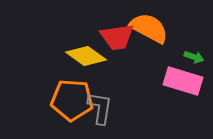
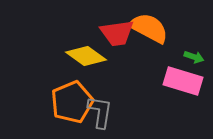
red trapezoid: moved 4 px up
orange pentagon: moved 2 px down; rotated 27 degrees counterclockwise
gray L-shape: moved 4 px down
